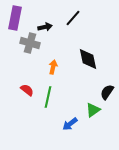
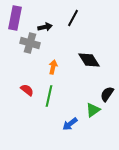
black line: rotated 12 degrees counterclockwise
black diamond: moved 1 px right, 1 px down; rotated 20 degrees counterclockwise
black semicircle: moved 2 px down
green line: moved 1 px right, 1 px up
